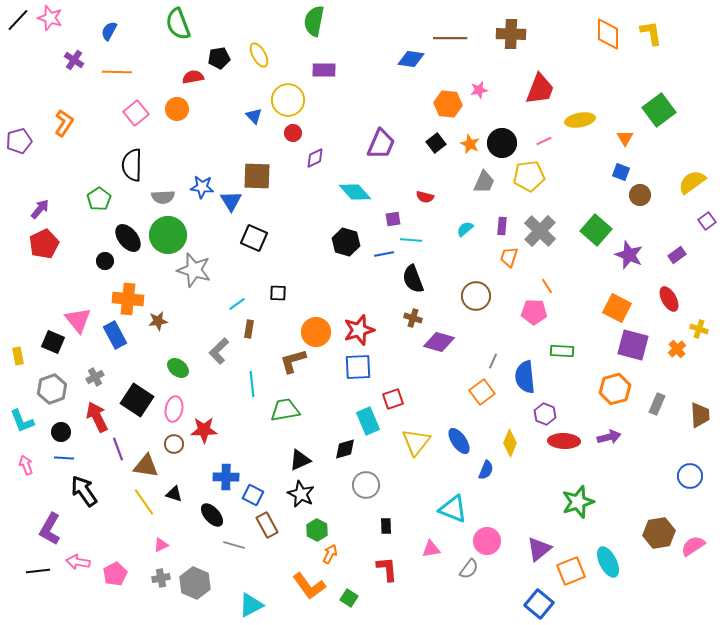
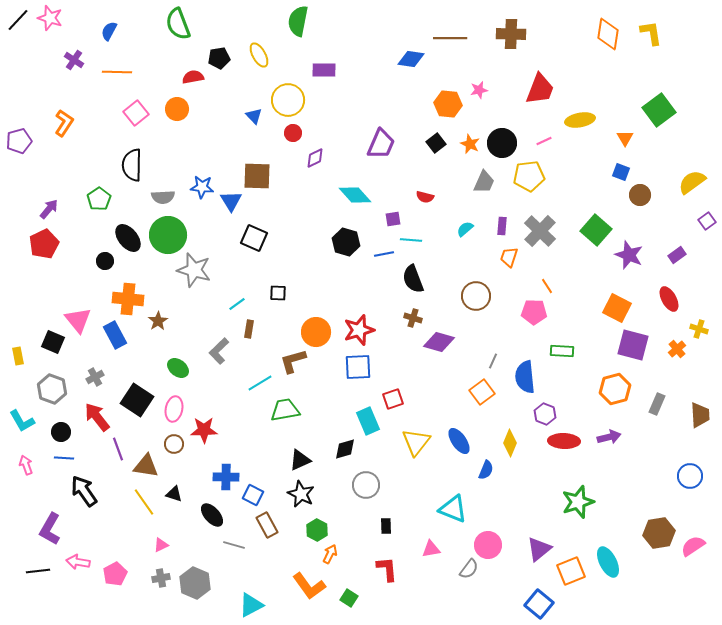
green semicircle at (314, 21): moved 16 px left
orange diamond at (608, 34): rotated 8 degrees clockwise
cyan diamond at (355, 192): moved 3 px down
purple arrow at (40, 209): moved 9 px right
brown star at (158, 321): rotated 24 degrees counterclockwise
cyan line at (252, 384): moved 8 px right, 1 px up; rotated 65 degrees clockwise
gray hexagon at (52, 389): rotated 20 degrees counterclockwise
red arrow at (97, 417): rotated 12 degrees counterclockwise
cyan L-shape at (22, 421): rotated 8 degrees counterclockwise
pink circle at (487, 541): moved 1 px right, 4 px down
